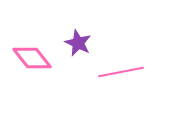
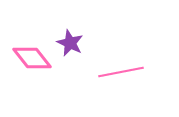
purple star: moved 8 px left
